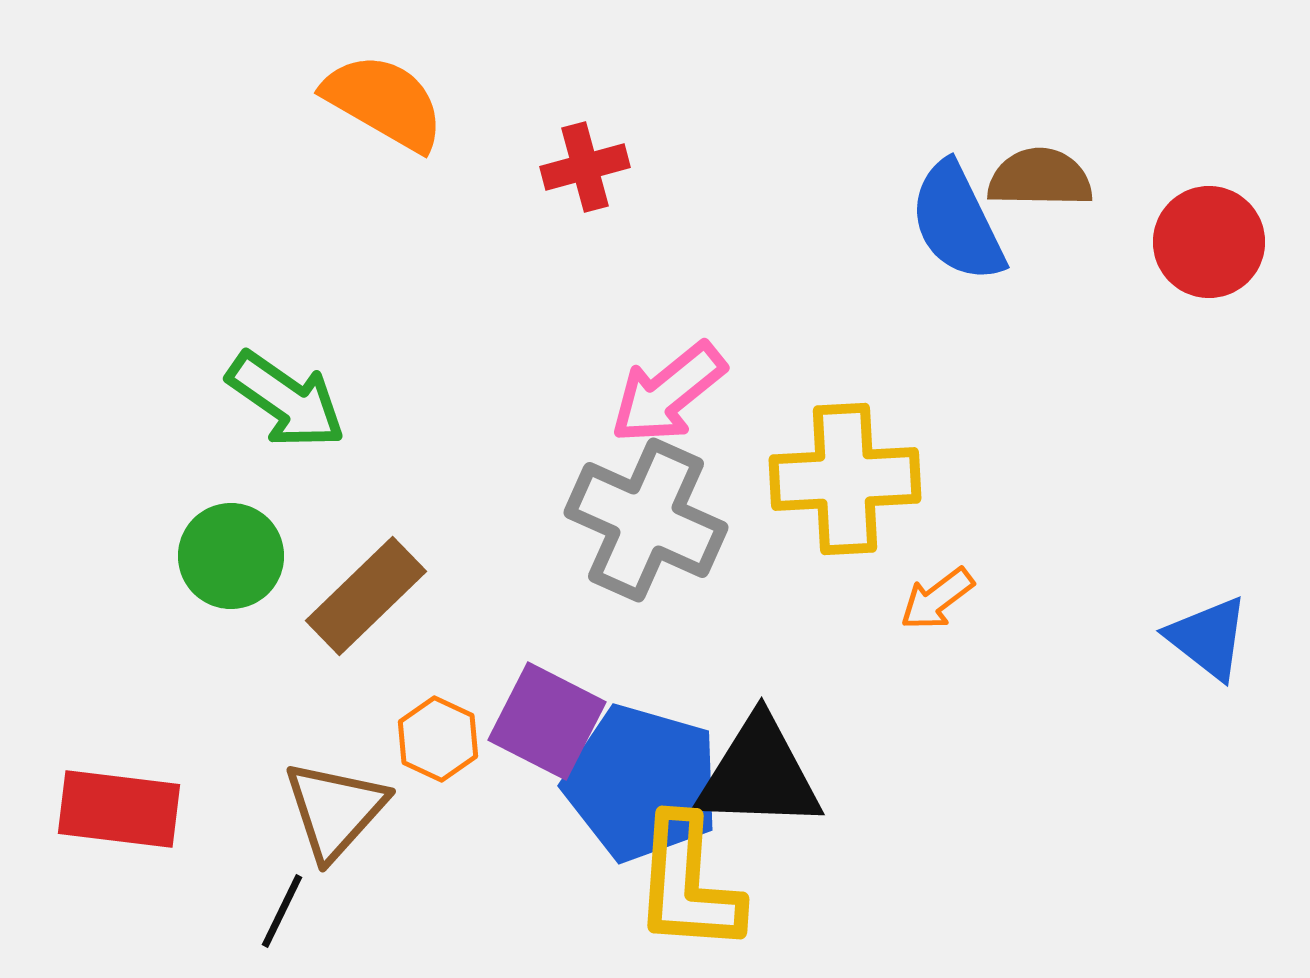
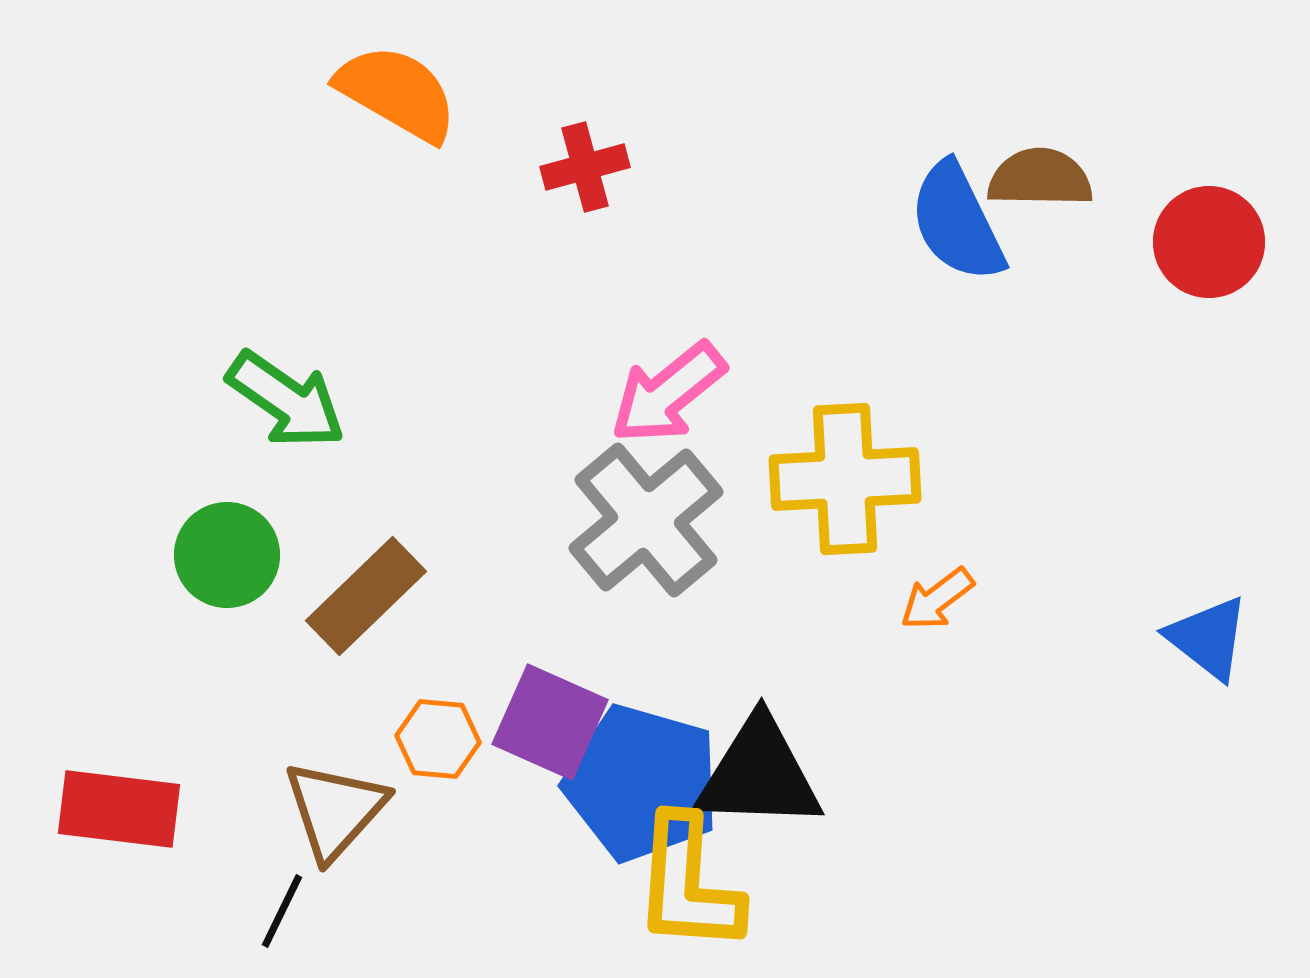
orange semicircle: moved 13 px right, 9 px up
gray cross: rotated 26 degrees clockwise
green circle: moved 4 px left, 1 px up
purple square: moved 3 px right, 1 px down; rotated 3 degrees counterclockwise
orange hexagon: rotated 20 degrees counterclockwise
